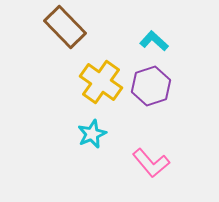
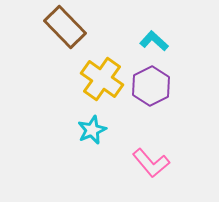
yellow cross: moved 1 px right, 3 px up
purple hexagon: rotated 9 degrees counterclockwise
cyan star: moved 4 px up
